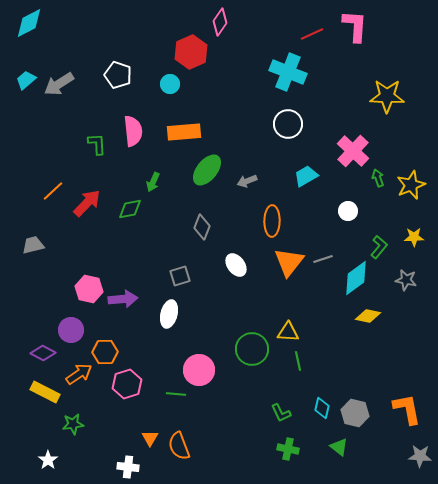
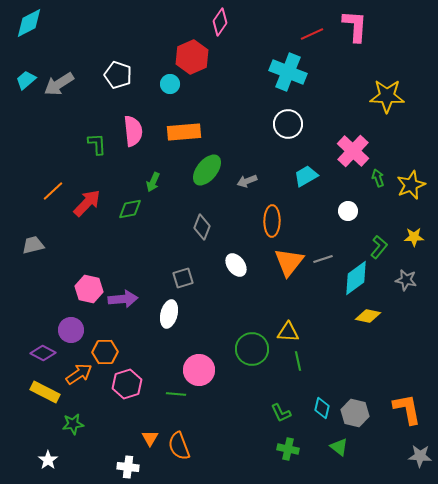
red hexagon at (191, 52): moved 1 px right, 5 px down
gray square at (180, 276): moved 3 px right, 2 px down
